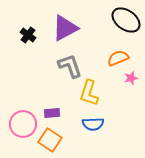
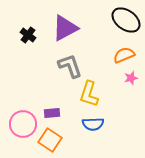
orange semicircle: moved 6 px right, 3 px up
yellow L-shape: moved 1 px down
